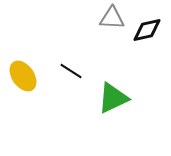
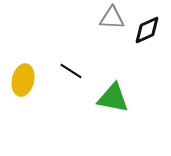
black diamond: rotated 12 degrees counterclockwise
yellow ellipse: moved 4 px down; rotated 48 degrees clockwise
green triangle: rotated 36 degrees clockwise
